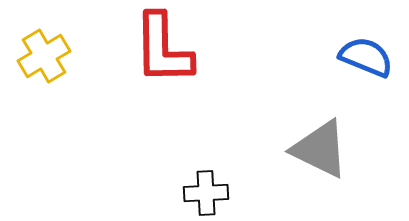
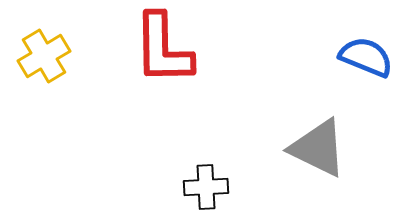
gray triangle: moved 2 px left, 1 px up
black cross: moved 6 px up
